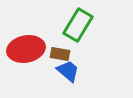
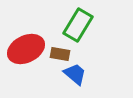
red ellipse: rotated 15 degrees counterclockwise
blue trapezoid: moved 7 px right, 3 px down
